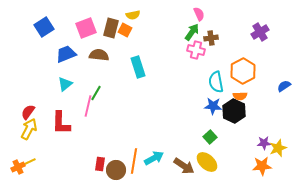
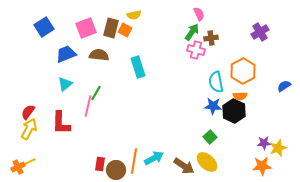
yellow semicircle: moved 1 px right
